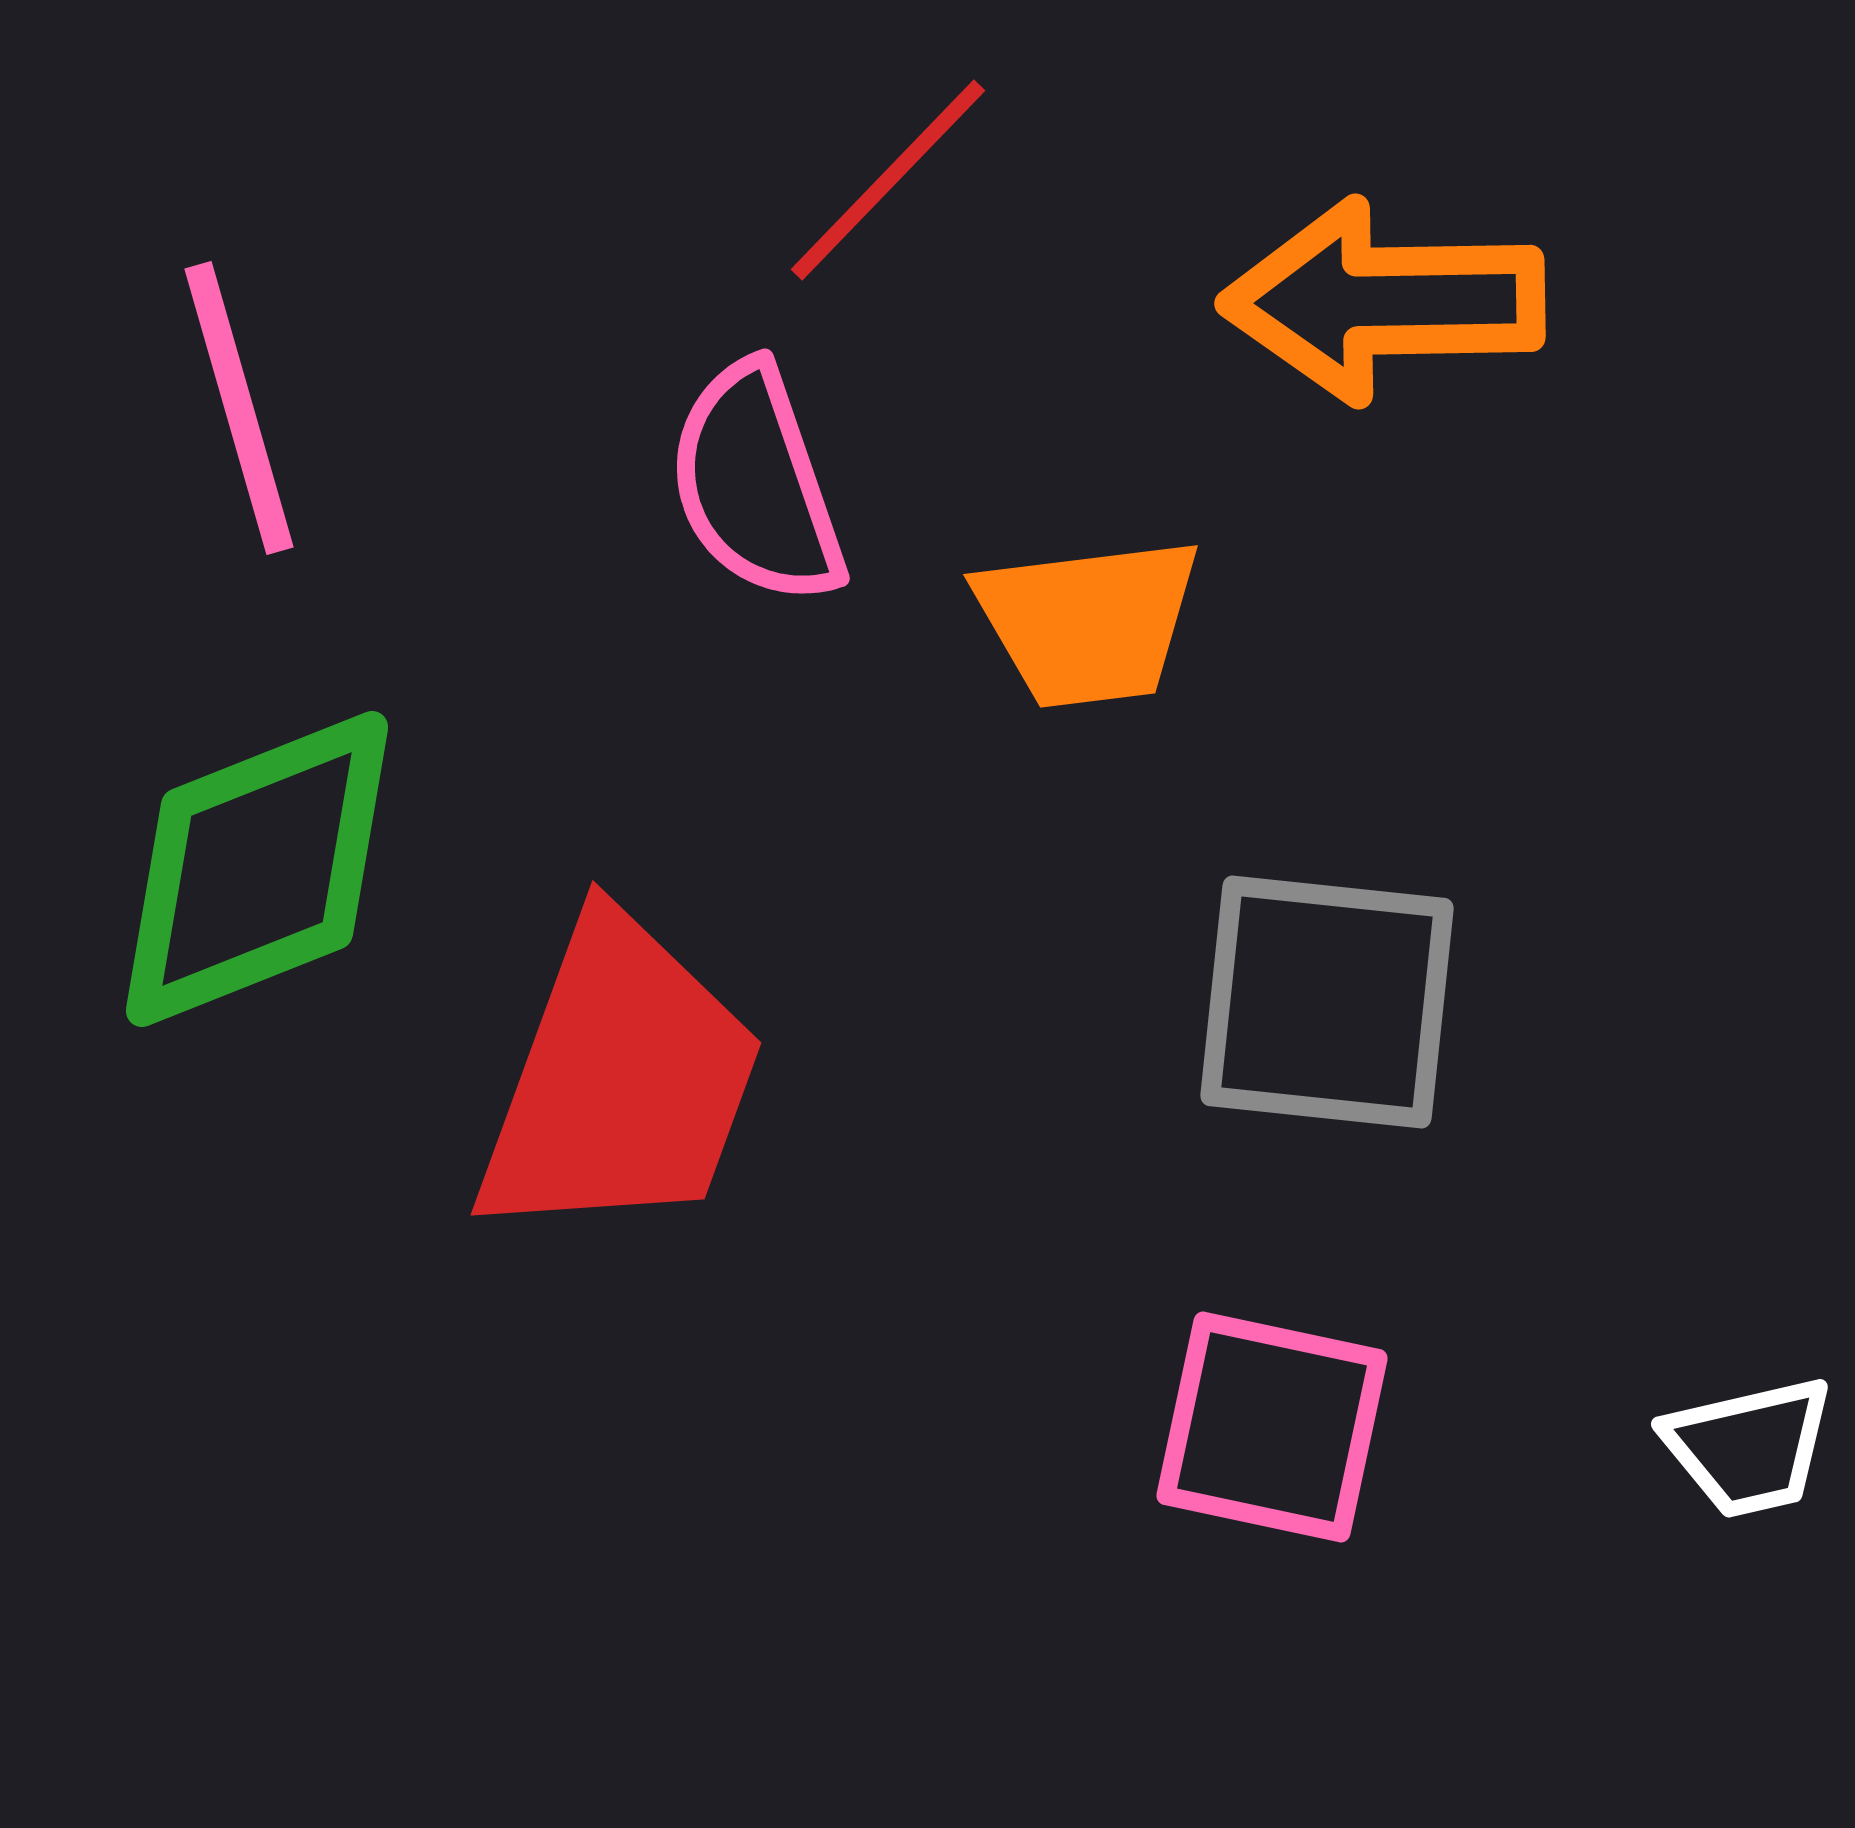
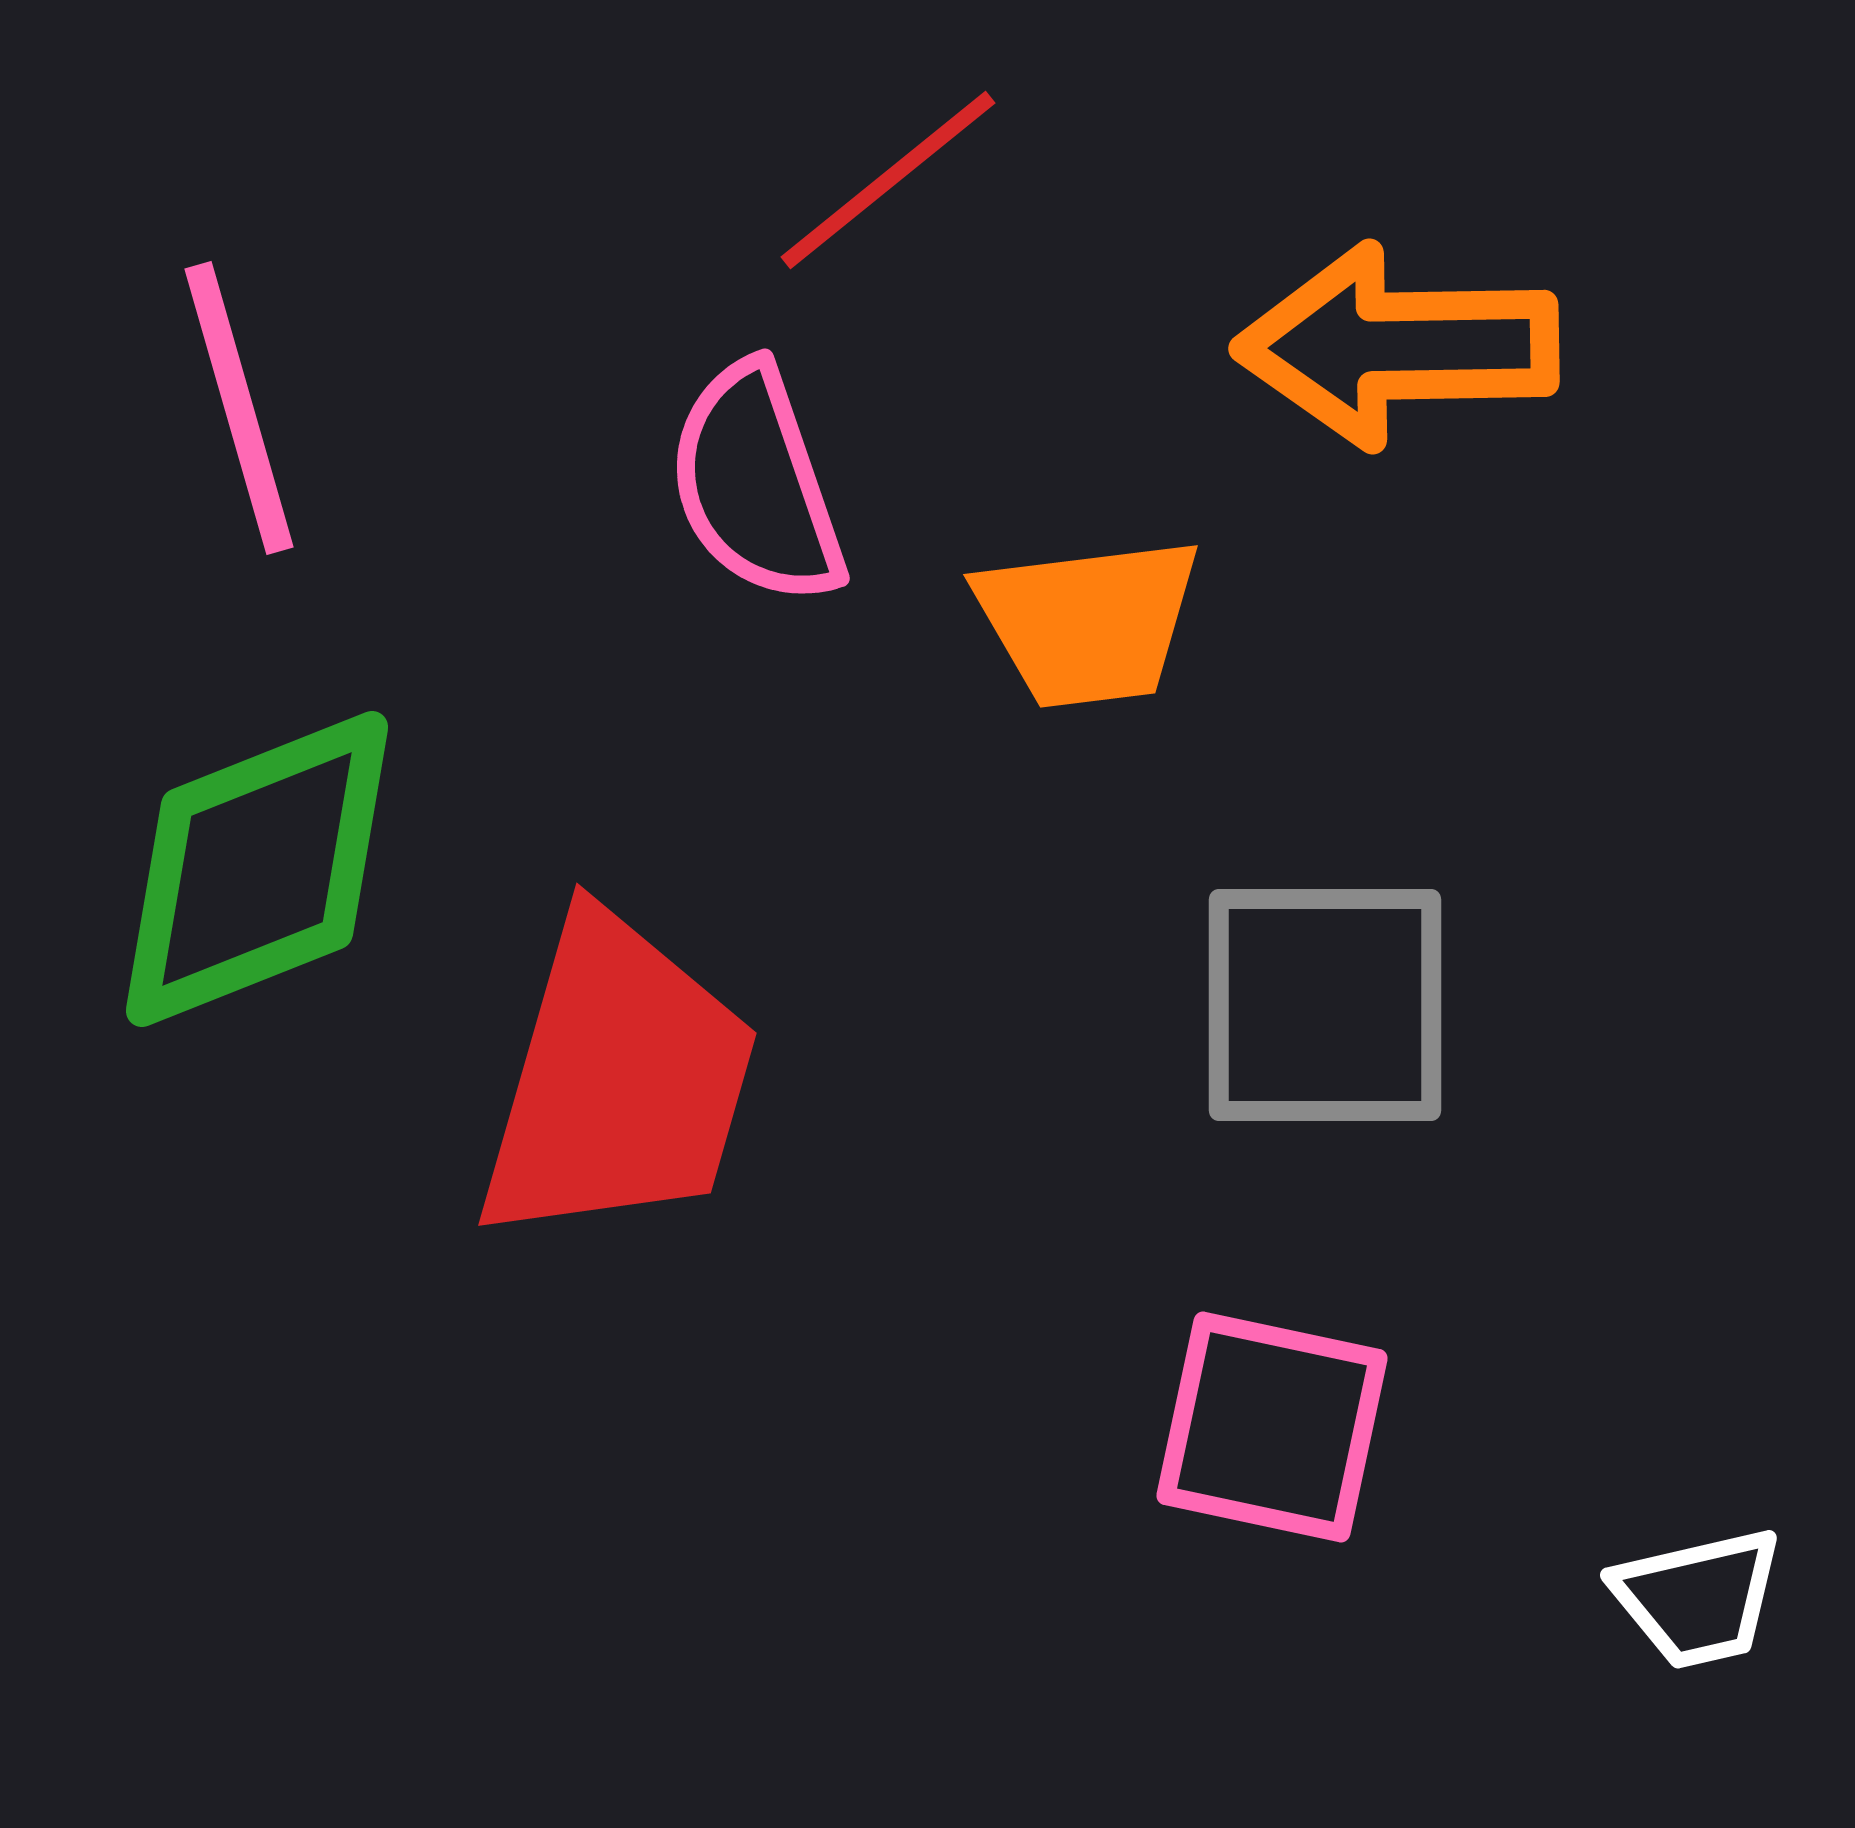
red line: rotated 7 degrees clockwise
orange arrow: moved 14 px right, 45 px down
gray square: moved 2 px left, 3 px down; rotated 6 degrees counterclockwise
red trapezoid: moved 2 px left; rotated 4 degrees counterclockwise
white trapezoid: moved 51 px left, 151 px down
